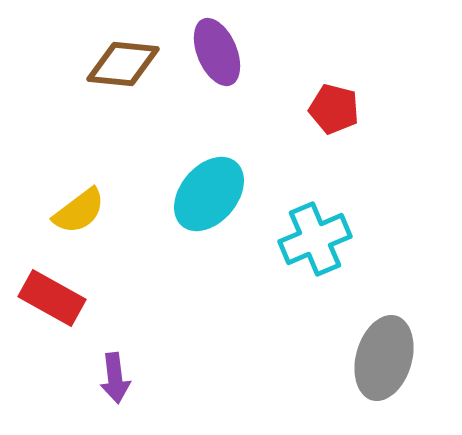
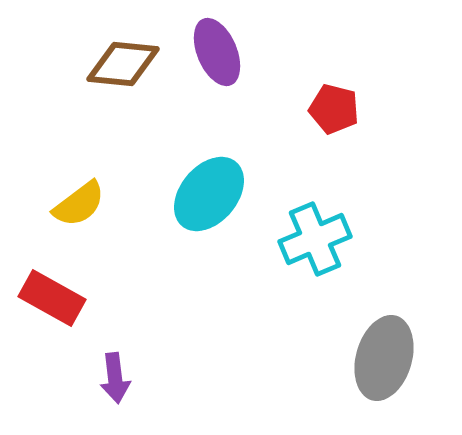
yellow semicircle: moved 7 px up
